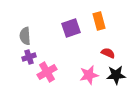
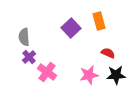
purple square: rotated 24 degrees counterclockwise
gray semicircle: moved 1 px left, 1 px down
purple cross: rotated 24 degrees counterclockwise
pink cross: rotated 24 degrees counterclockwise
